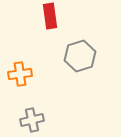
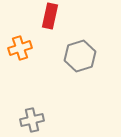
red rectangle: rotated 20 degrees clockwise
orange cross: moved 26 px up; rotated 10 degrees counterclockwise
